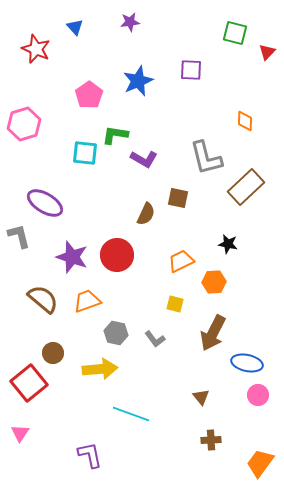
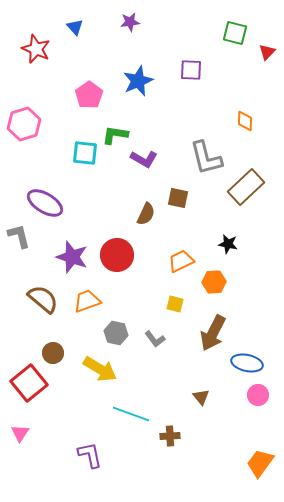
yellow arrow at (100, 369): rotated 36 degrees clockwise
brown cross at (211, 440): moved 41 px left, 4 px up
